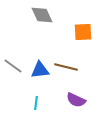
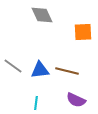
brown line: moved 1 px right, 4 px down
